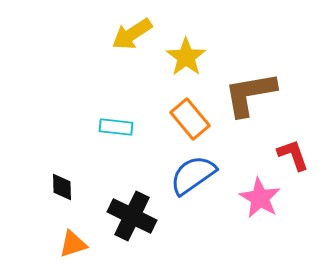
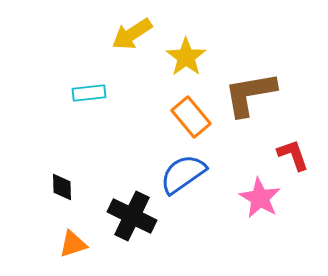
orange rectangle: moved 1 px right, 2 px up
cyan rectangle: moved 27 px left, 34 px up; rotated 12 degrees counterclockwise
blue semicircle: moved 10 px left, 1 px up
